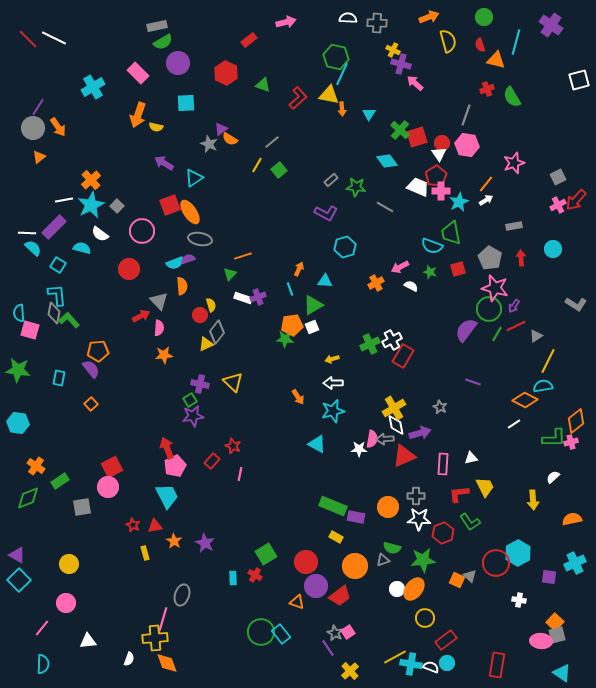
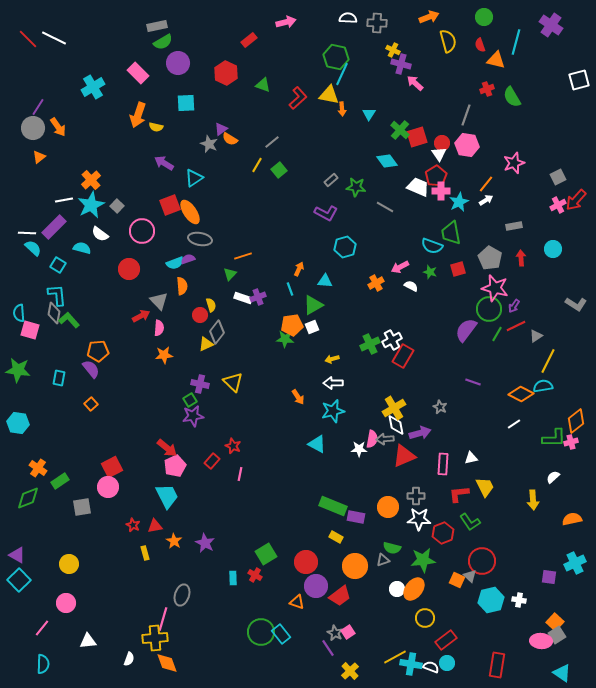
orange diamond at (525, 400): moved 4 px left, 6 px up
red arrow at (167, 448): rotated 150 degrees clockwise
orange cross at (36, 466): moved 2 px right, 2 px down
cyan hexagon at (518, 553): moved 27 px left, 47 px down; rotated 15 degrees clockwise
red circle at (496, 563): moved 14 px left, 2 px up
gray square at (557, 635): rotated 18 degrees counterclockwise
